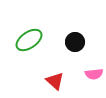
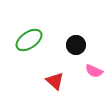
black circle: moved 1 px right, 3 px down
pink semicircle: moved 3 px up; rotated 30 degrees clockwise
